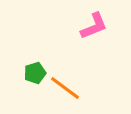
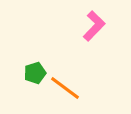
pink L-shape: rotated 24 degrees counterclockwise
